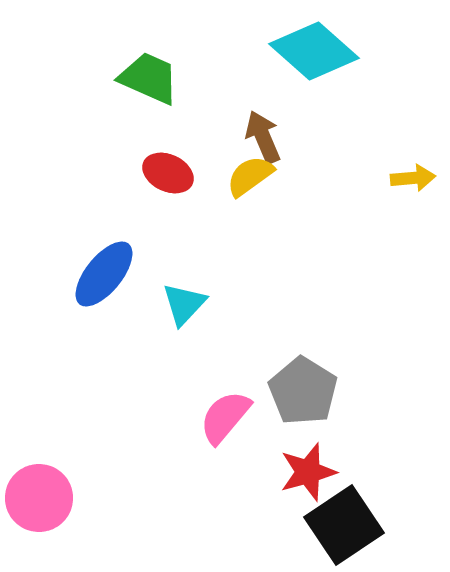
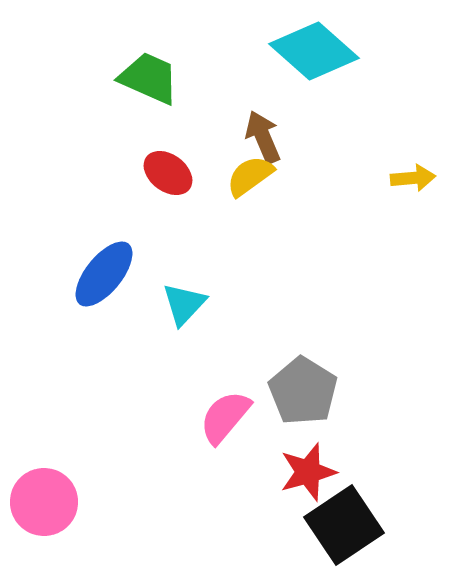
red ellipse: rotated 12 degrees clockwise
pink circle: moved 5 px right, 4 px down
